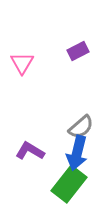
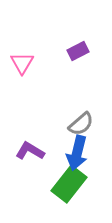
gray semicircle: moved 3 px up
